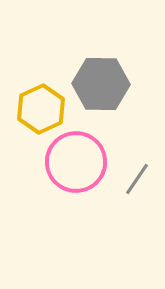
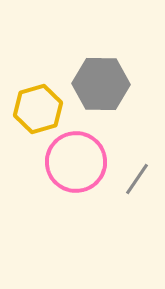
yellow hexagon: moved 3 px left; rotated 9 degrees clockwise
